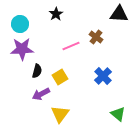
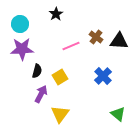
black triangle: moved 27 px down
purple arrow: rotated 144 degrees clockwise
